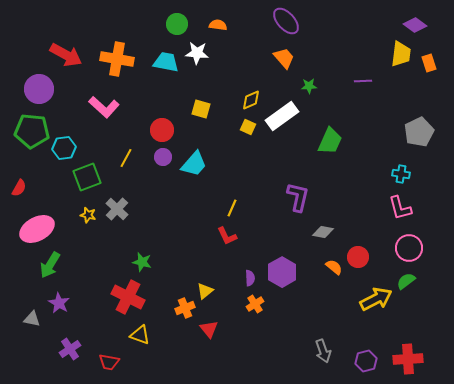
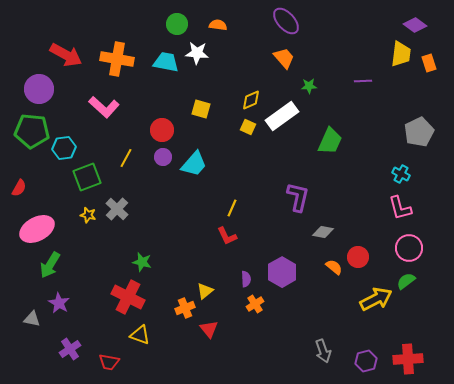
cyan cross at (401, 174): rotated 18 degrees clockwise
purple semicircle at (250, 278): moved 4 px left, 1 px down
